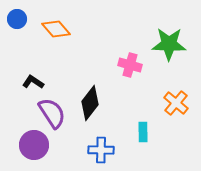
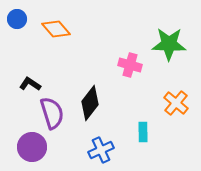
black L-shape: moved 3 px left, 2 px down
purple semicircle: rotated 16 degrees clockwise
purple circle: moved 2 px left, 2 px down
blue cross: rotated 25 degrees counterclockwise
